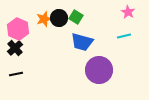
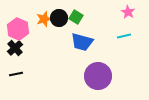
purple circle: moved 1 px left, 6 px down
